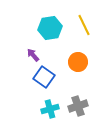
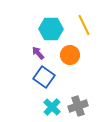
cyan hexagon: moved 1 px right, 1 px down; rotated 10 degrees clockwise
purple arrow: moved 5 px right, 2 px up
orange circle: moved 8 px left, 7 px up
cyan cross: moved 2 px right, 2 px up; rotated 30 degrees counterclockwise
